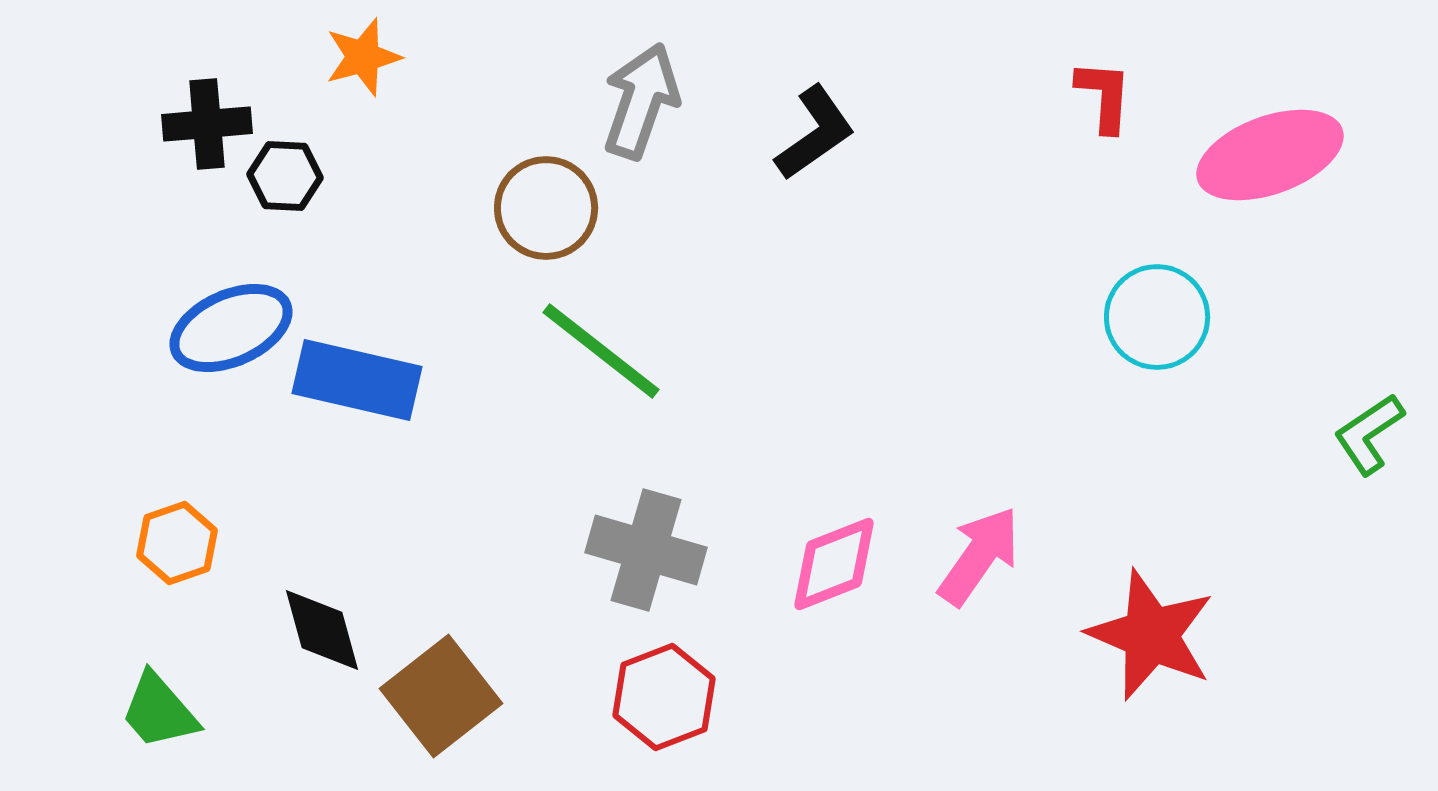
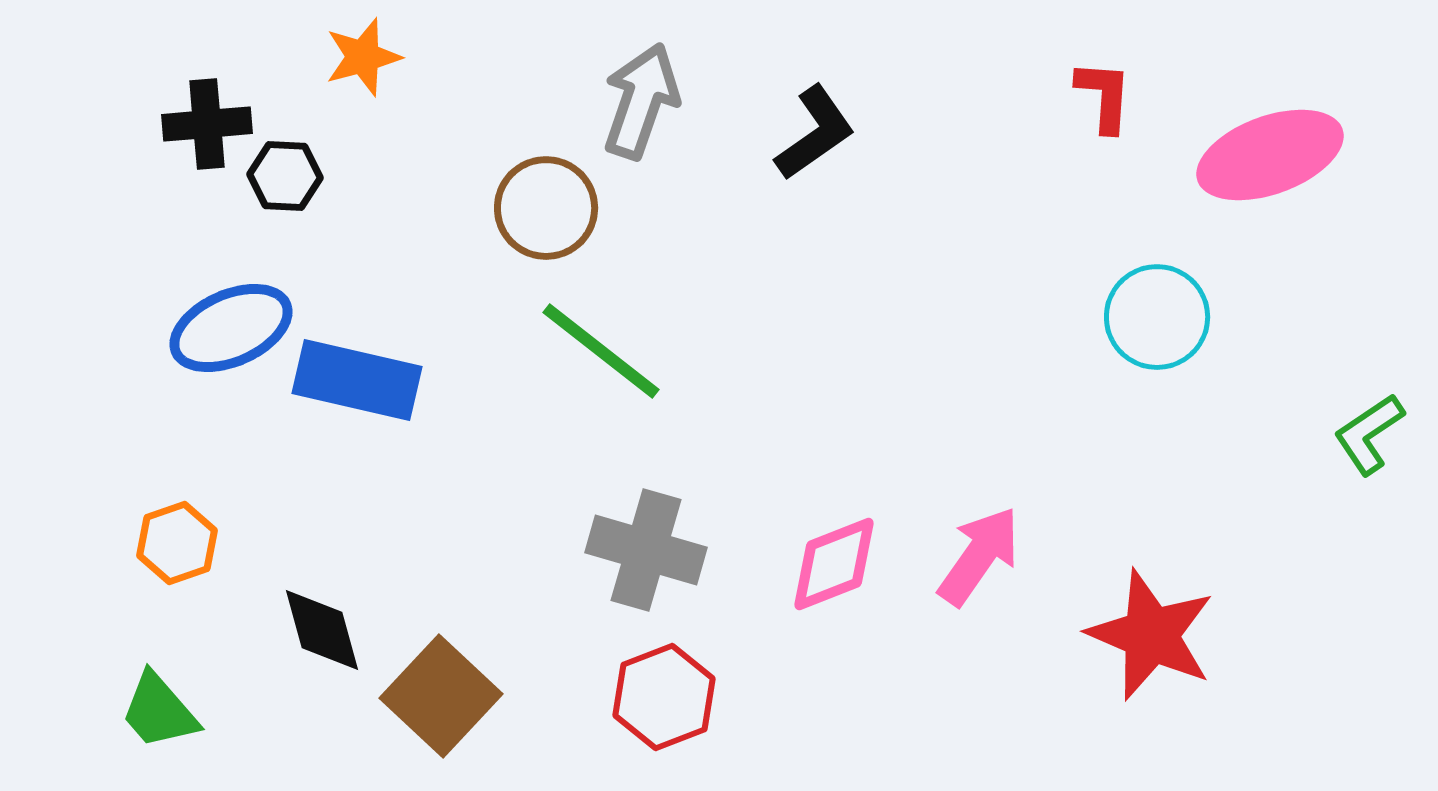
brown square: rotated 9 degrees counterclockwise
